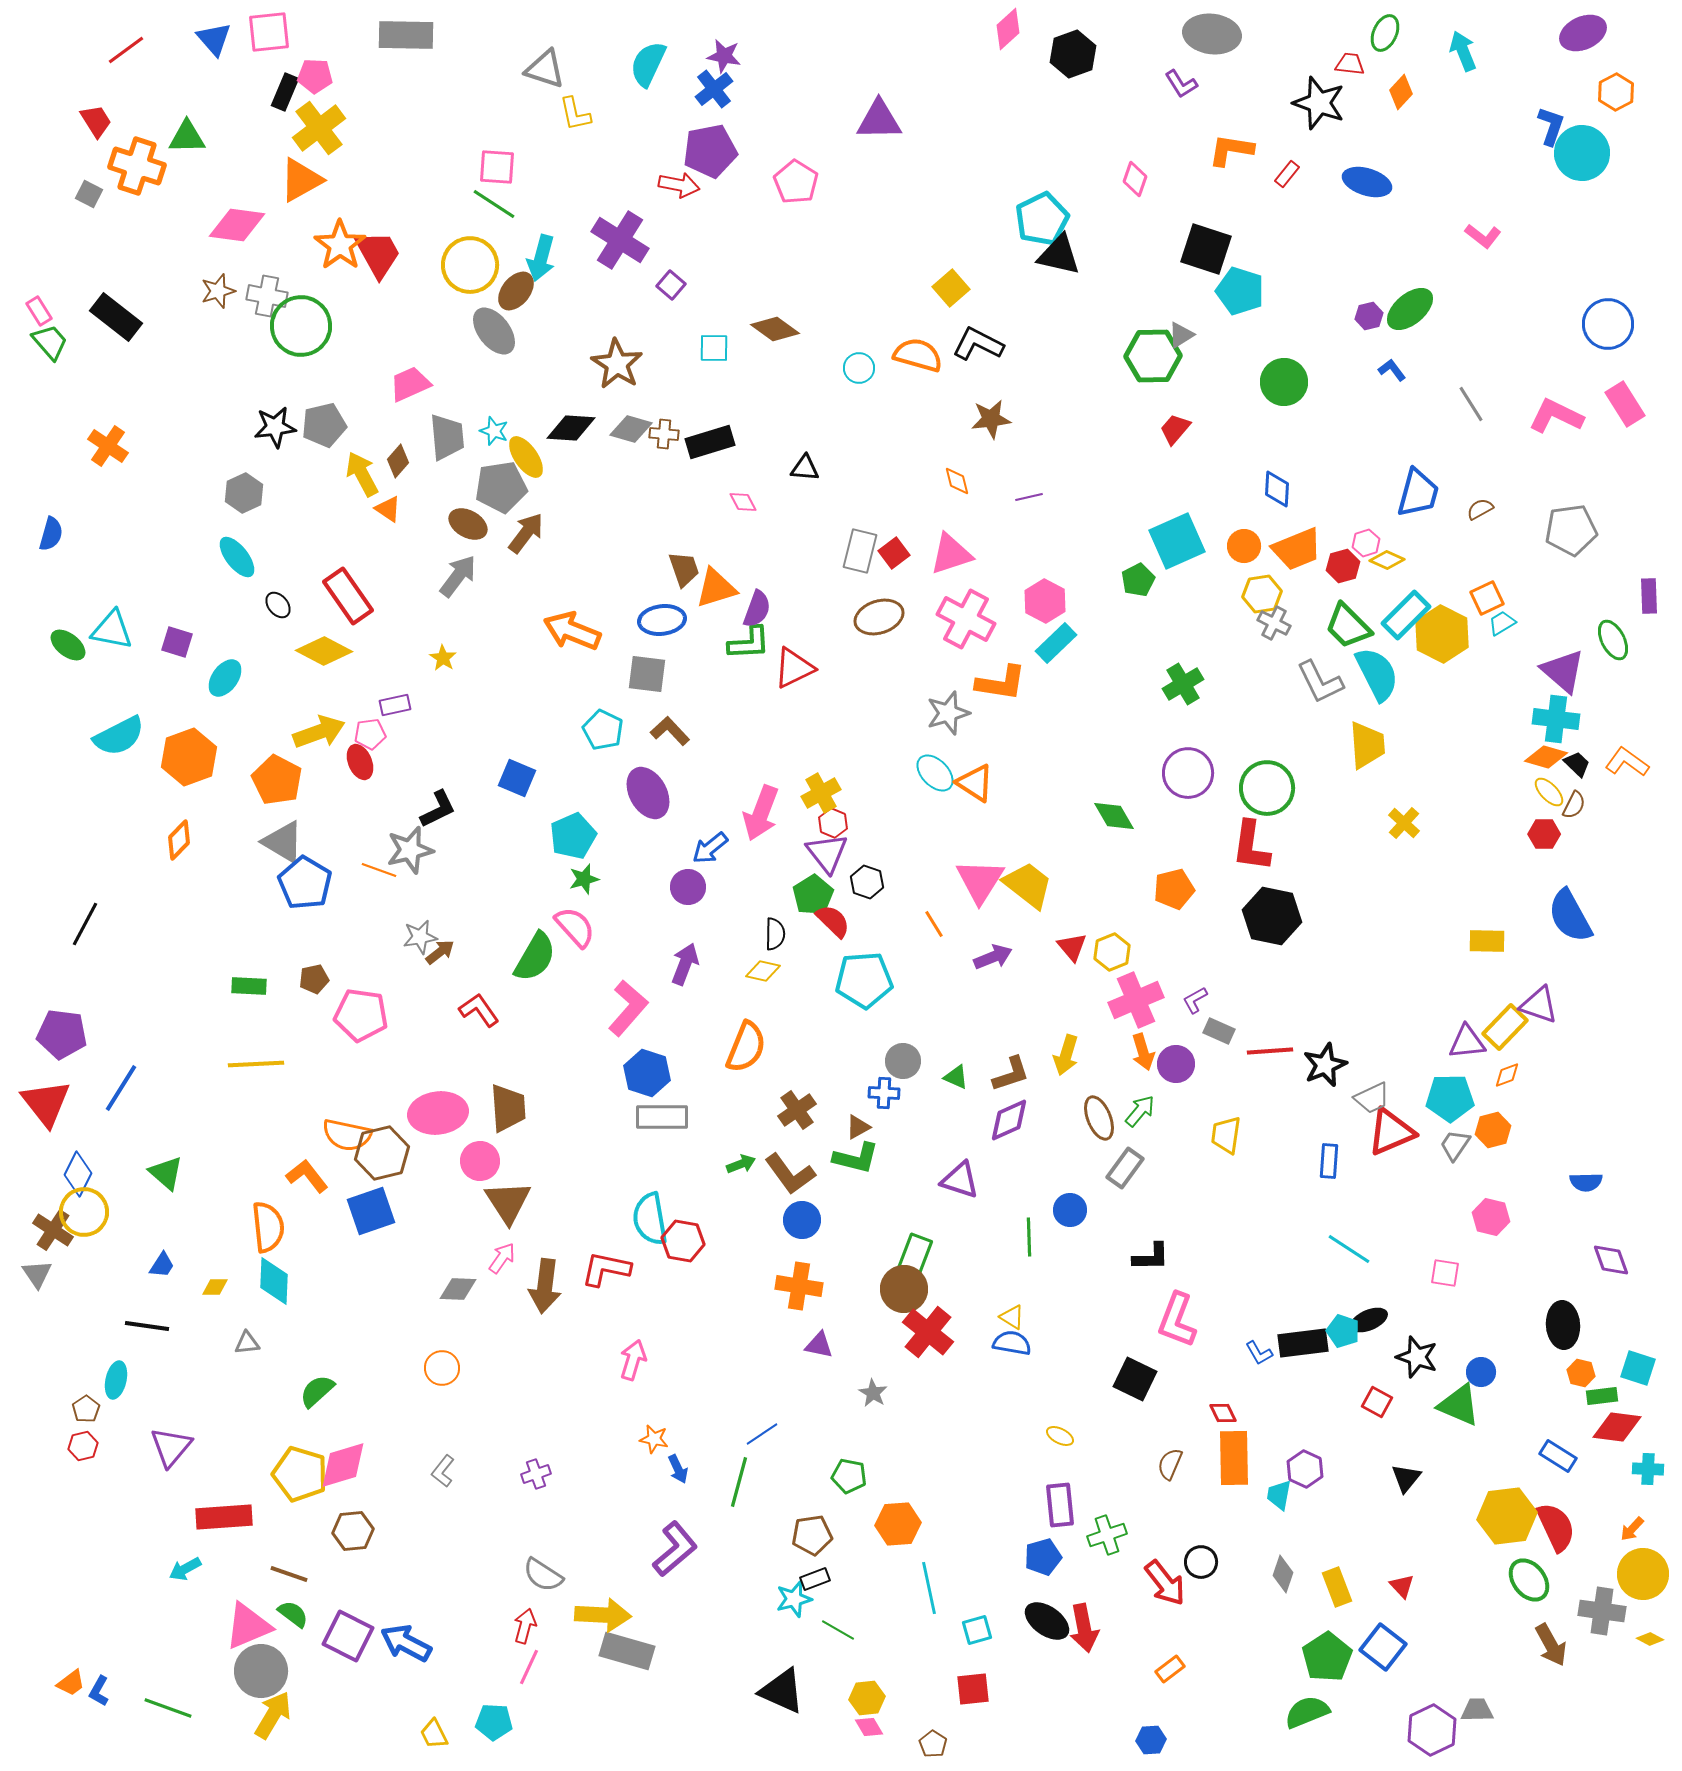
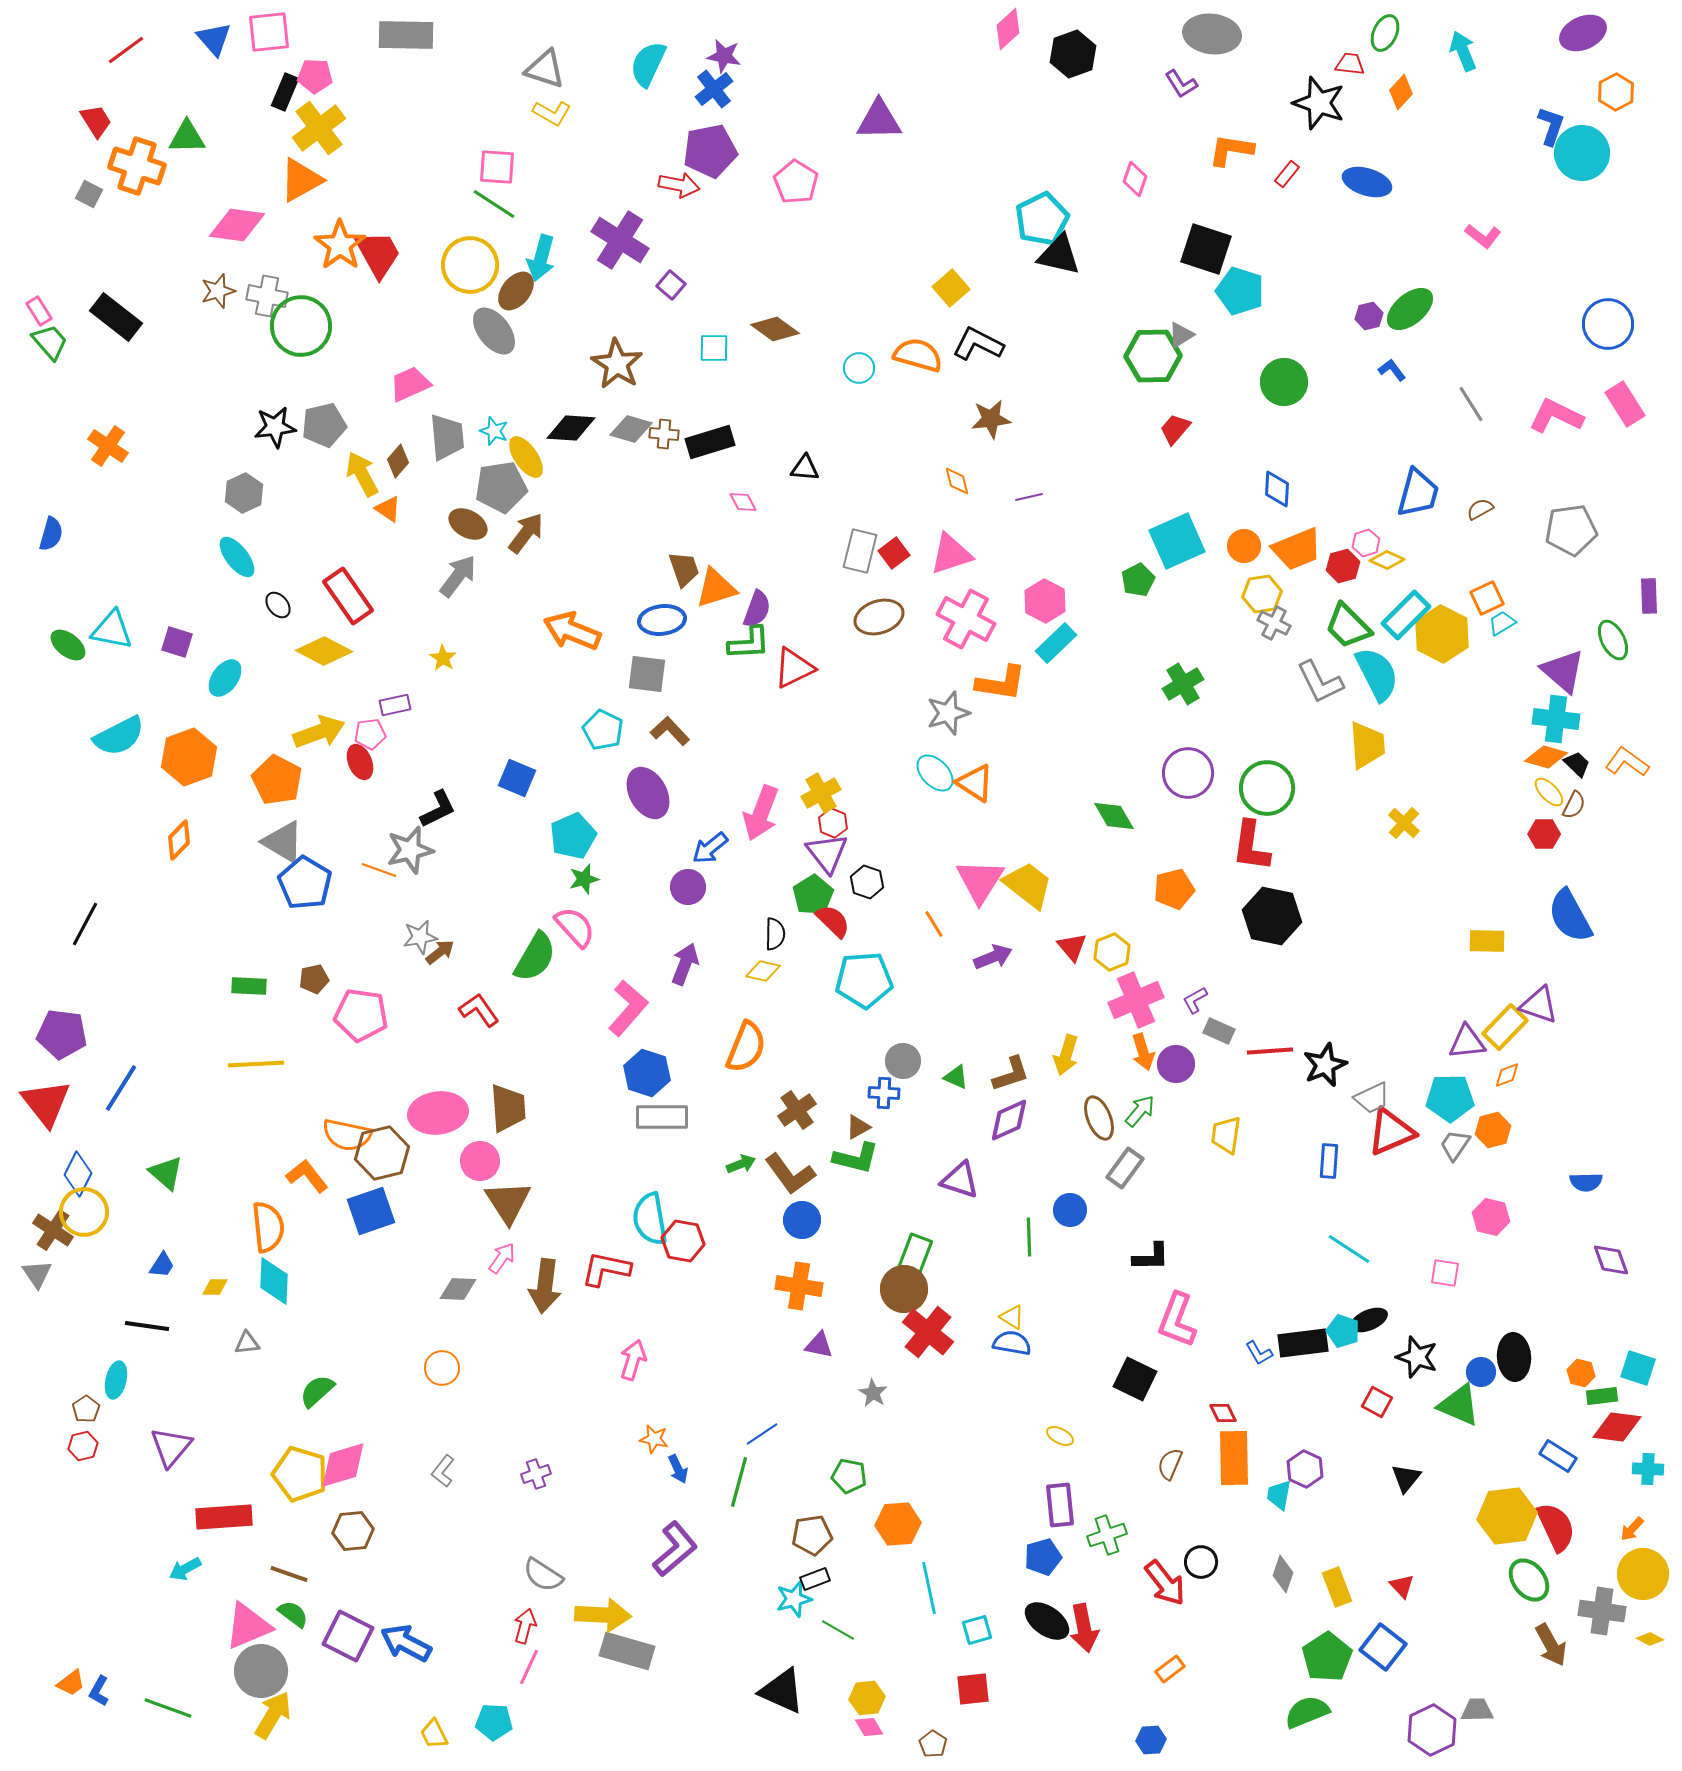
yellow L-shape at (575, 114): moved 23 px left, 1 px up; rotated 48 degrees counterclockwise
black ellipse at (1563, 1325): moved 49 px left, 32 px down
